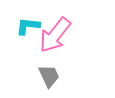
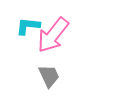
pink arrow: moved 2 px left
